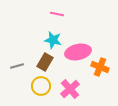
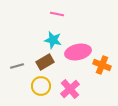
brown rectangle: rotated 30 degrees clockwise
orange cross: moved 2 px right, 2 px up
